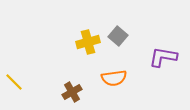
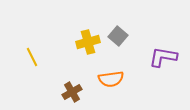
orange semicircle: moved 3 px left, 1 px down
yellow line: moved 18 px right, 25 px up; rotated 18 degrees clockwise
